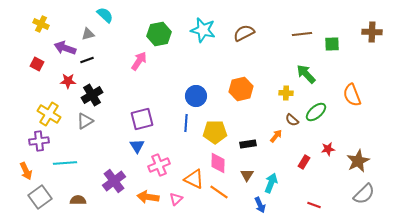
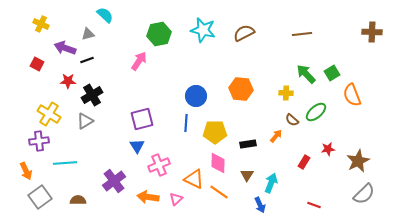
green square at (332, 44): moved 29 px down; rotated 28 degrees counterclockwise
orange hexagon at (241, 89): rotated 20 degrees clockwise
